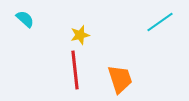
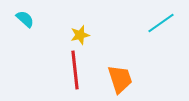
cyan line: moved 1 px right, 1 px down
